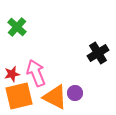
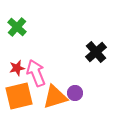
black cross: moved 2 px left, 1 px up; rotated 10 degrees counterclockwise
red star: moved 5 px right, 6 px up
orange triangle: rotated 44 degrees counterclockwise
